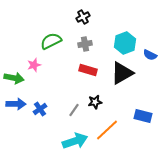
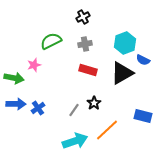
blue semicircle: moved 7 px left, 5 px down
black star: moved 1 px left, 1 px down; rotated 24 degrees counterclockwise
blue cross: moved 2 px left, 1 px up
